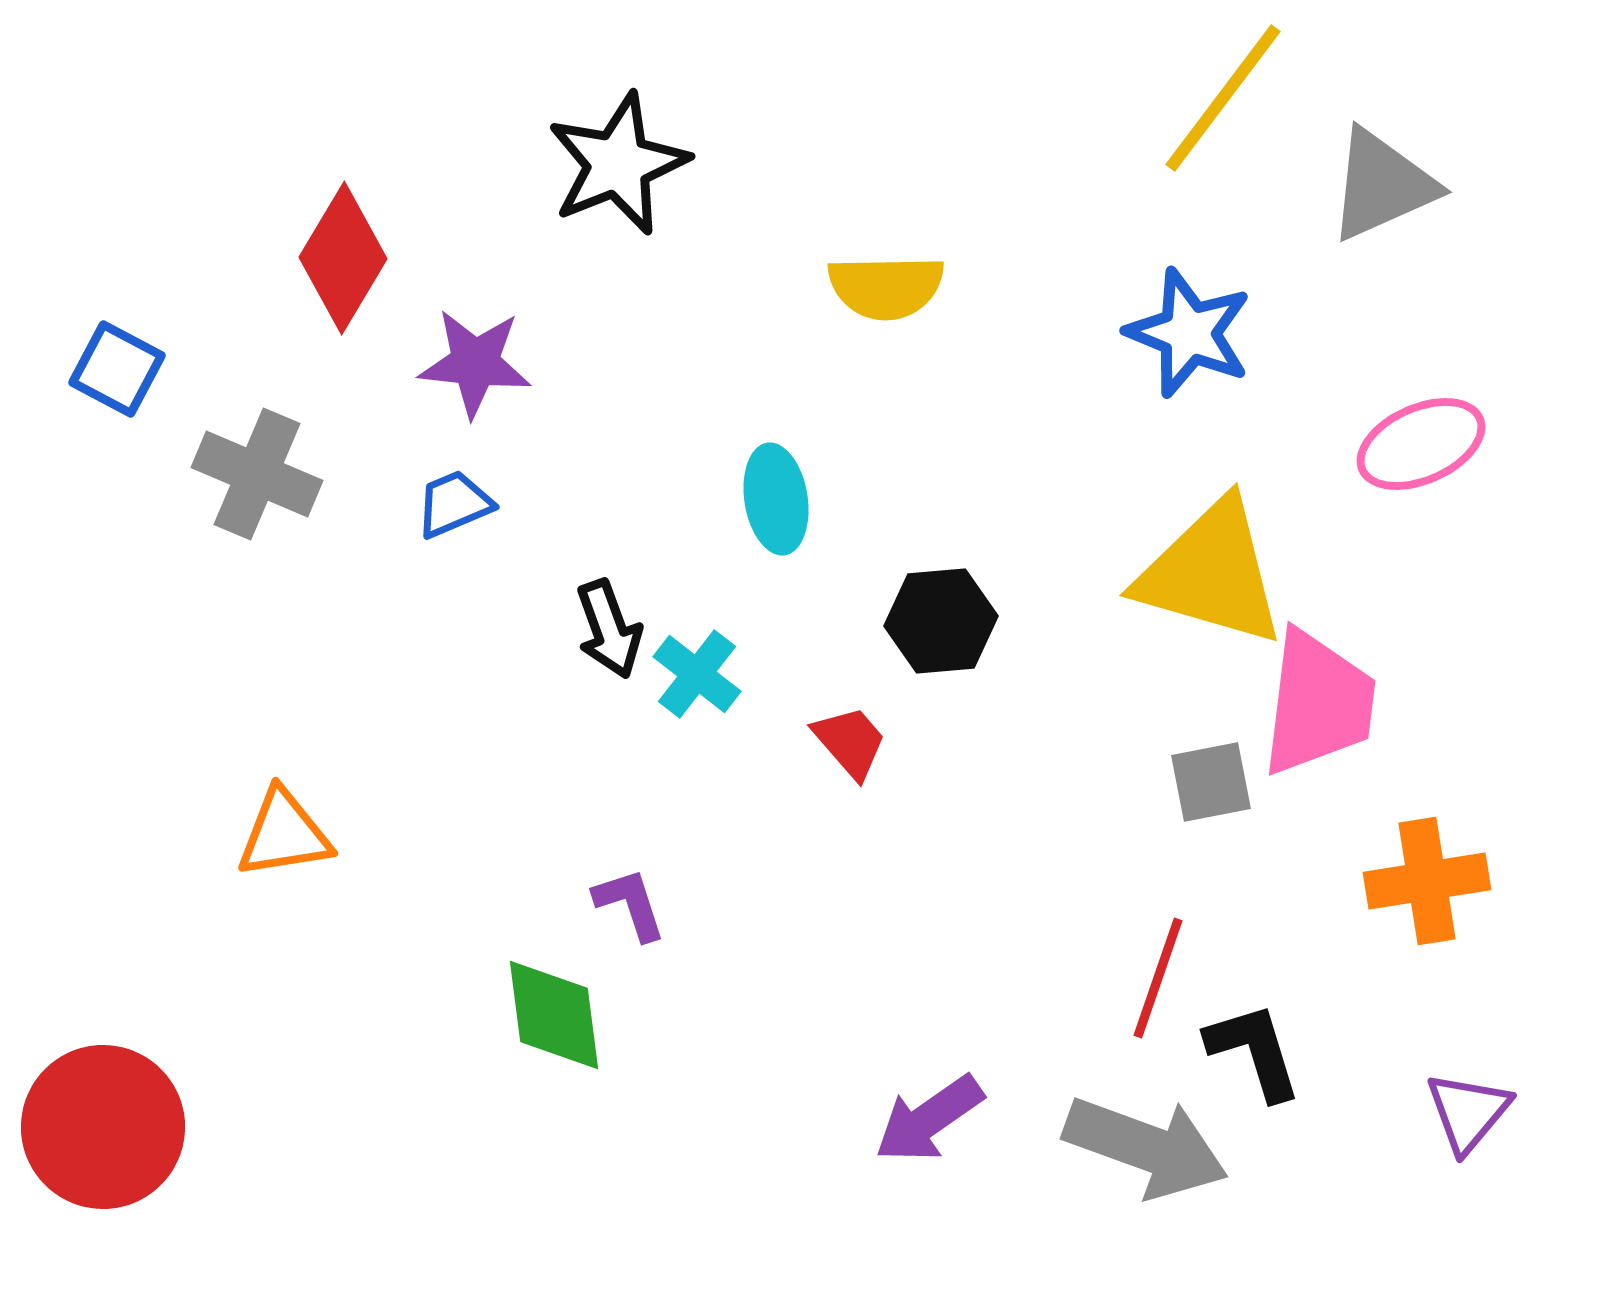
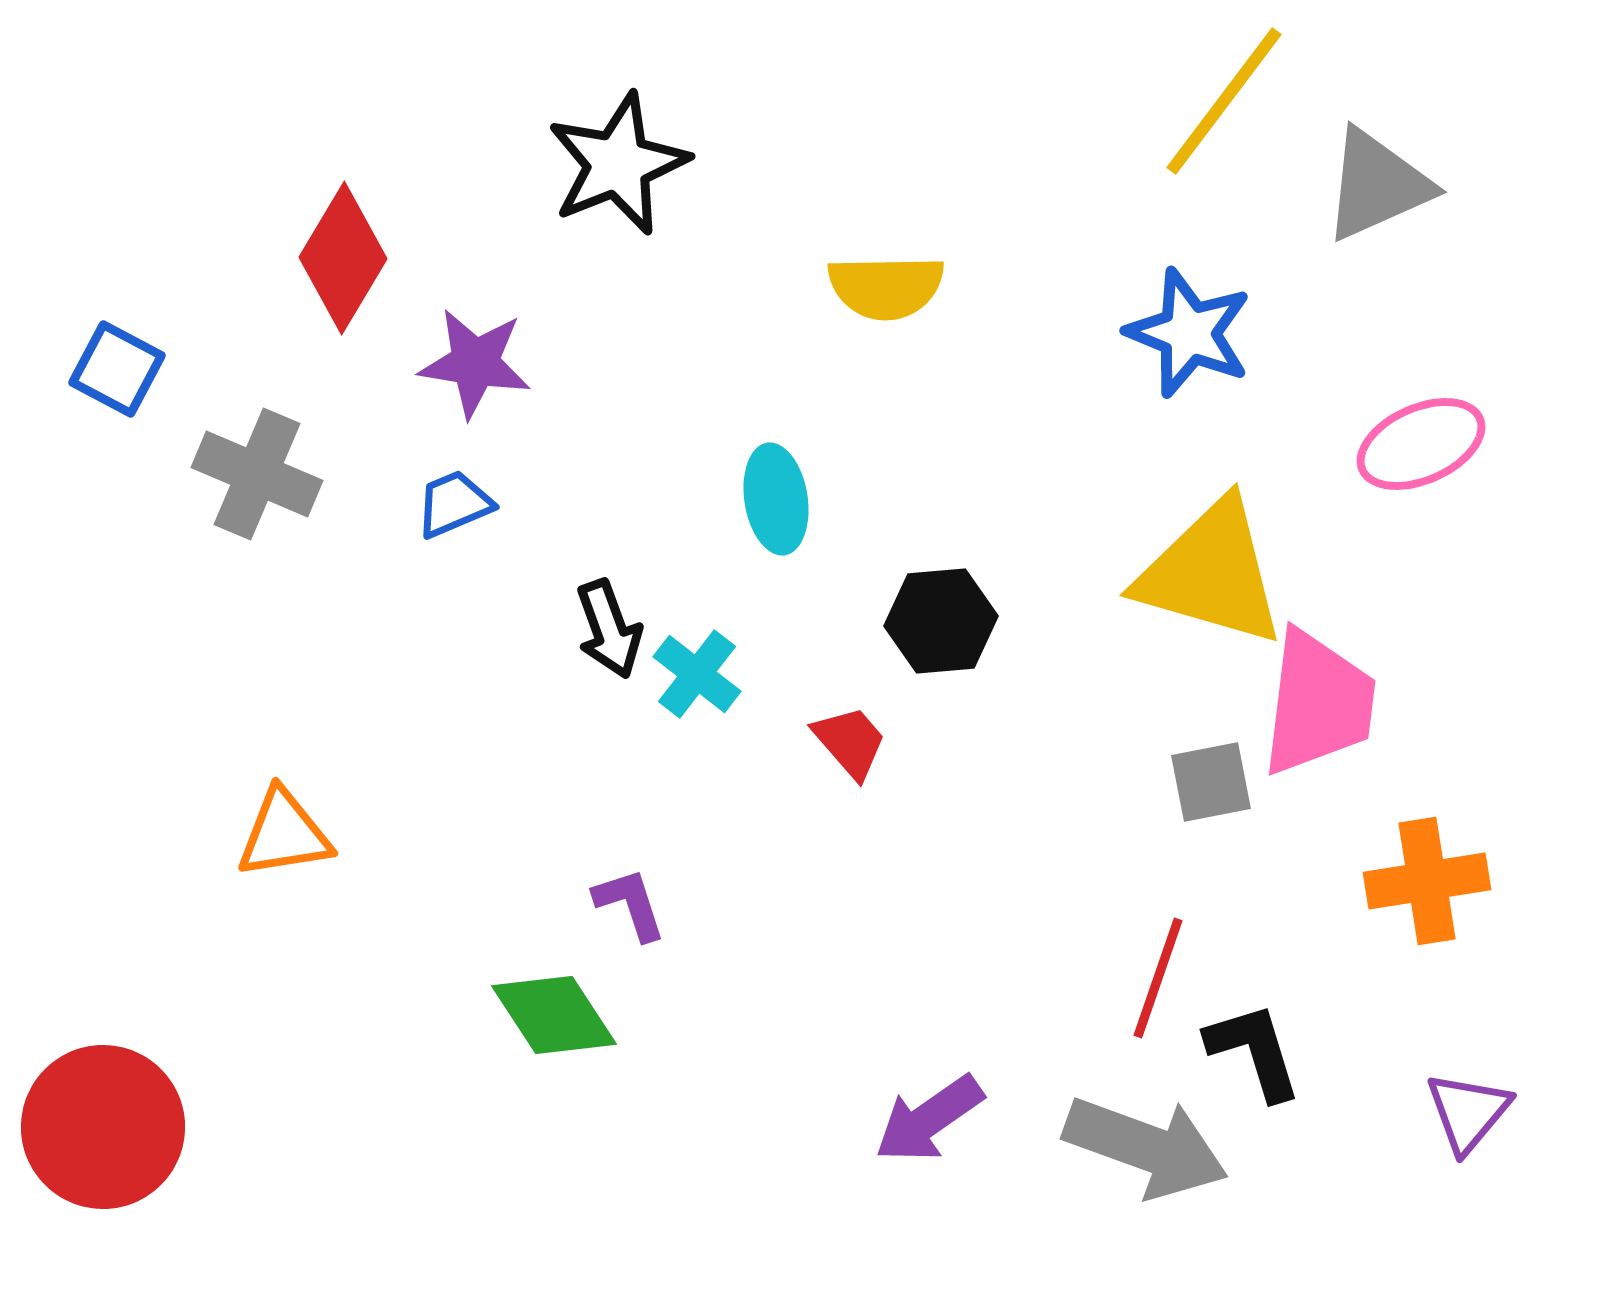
yellow line: moved 1 px right, 3 px down
gray triangle: moved 5 px left
purple star: rotated 3 degrees clockwise
green diamond: rotated 26 degrees counterclockwise
